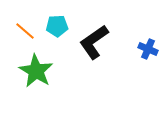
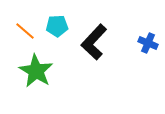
black L-shape: rotated 12 degrees counterclockwise
blue cross: moved 6 px up
